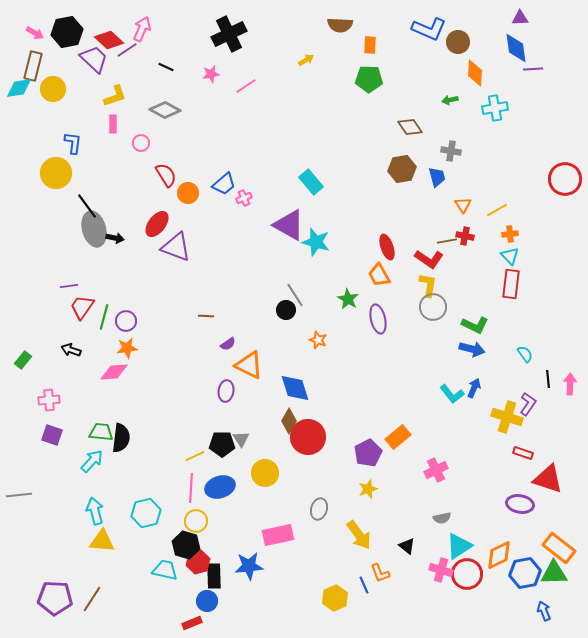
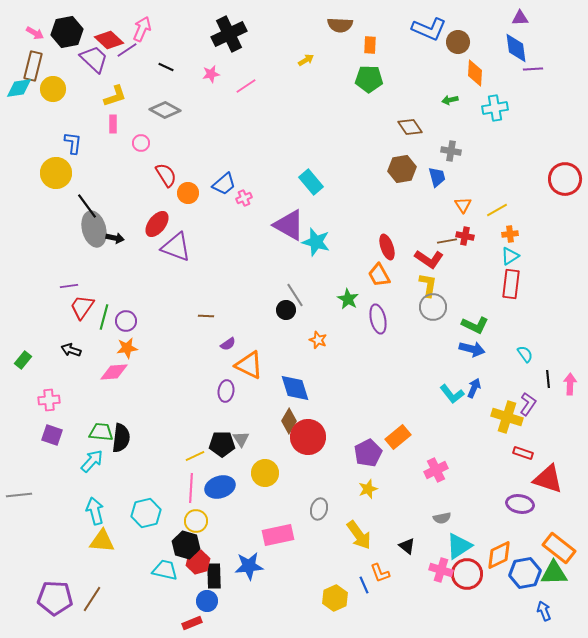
cyan triangle at (510, 256): rotated 42 degrees clockwise
